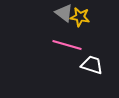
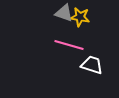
gray triangle: rotated 18 degrees counterclockwise
pink line: moved 2 px right
